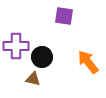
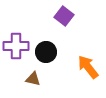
purple square: rotated 30 degrees clockwise
black circle: moved 4 px right, 5 px up
orange arrow: moved 5 px down
